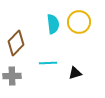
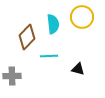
yellow circle: moved 3 px right, 5 px up
brown diamond: moved 11 px right, 6 px up
cyan line: moved 1 px right, 7 px up
black triangle: moved 3 px right, 4 px up; rotated 32 degrees clockwise
